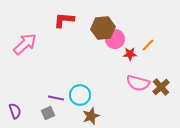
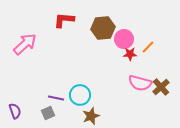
pink circle: moved 9 px right
orange line: moved 2 px down
pink semicircle: moved 2 px right
